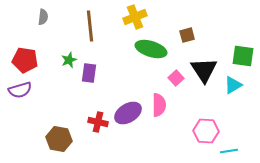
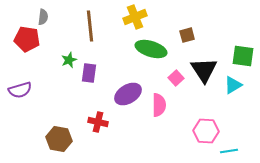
red pentagon: moved 2 px right, 21 px up
purple ellipse: moved 19 px up
